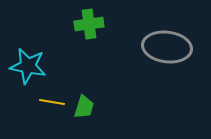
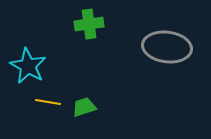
cyan star: rotated 18 degrees clockwise
yellow line: moved 4 px left
green trapezoid: rotated 125 degrees counterclockwise
